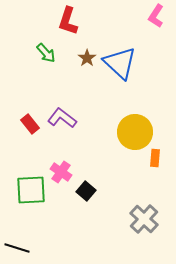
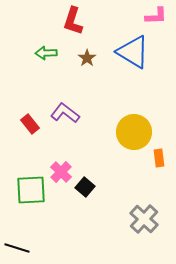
pink L-shape: rotated 125 degrees counterclockwise
red L-shape: moved 5 px right
green arrow: rotated 130 degrees clockwise
blue triangle: moved 13 px right, 11 px up; rotated 12 degrees counterclockwise
purple L-shape: moved 3 px right, 5 px up
yellow circle: moved 1 px left
orange rectangle: moved 4 px right; rotated 12 degrees counterclockwise
pink cross: rotated 10 degrees clockwise
black square: moved 1 px left, 4 px up
